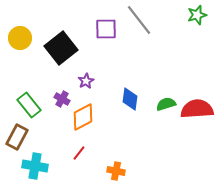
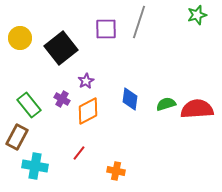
gray line: moved 2 px down; rotated 56 degrees clockwise
orange diamond: moved 5 px right, 6 px up
